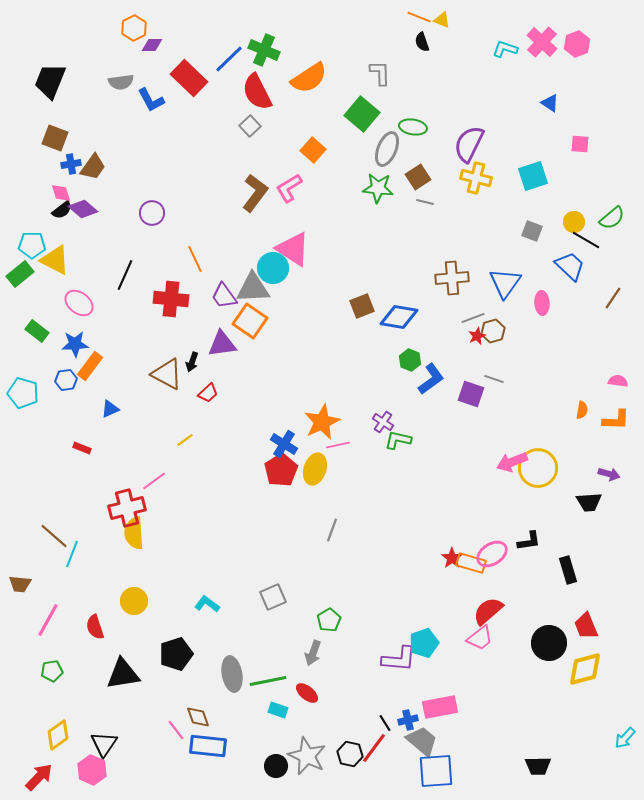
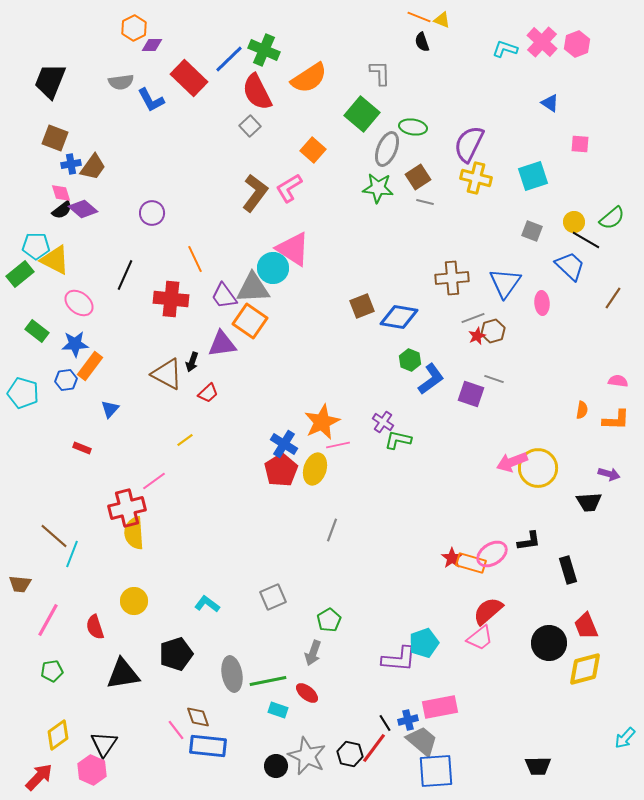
cyan pentagon at (32, 245): moved 4 px right, 1 px down
blue triangle at (110, 409): rotated 24 degrees counterclockwise
